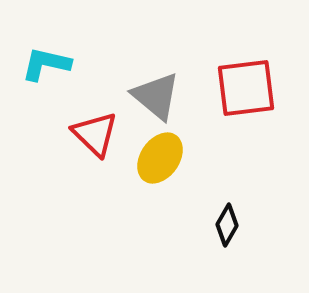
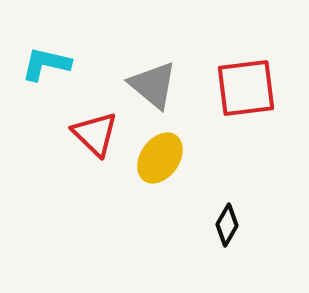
gray triangle: moved 3 px left, 11 px up
